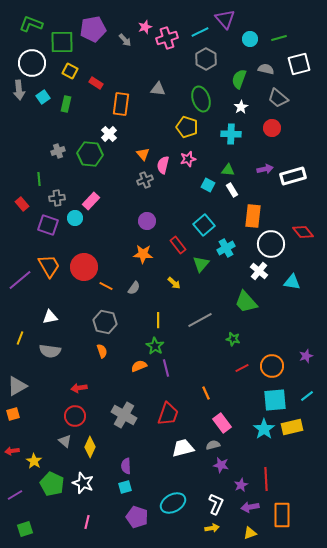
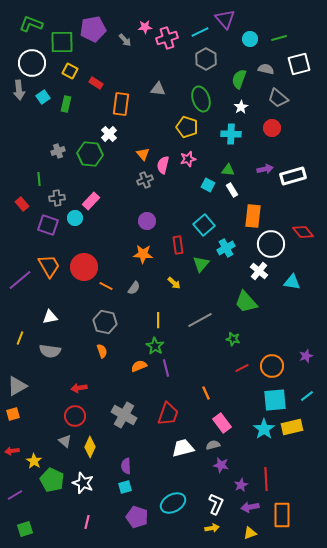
pink star at (145, 27): rotated 16 degrees clockwise
red rectangle at (178, 245): rotated 30 degrees clockwise
green pentagon at (52, 484): moved 4 px up
